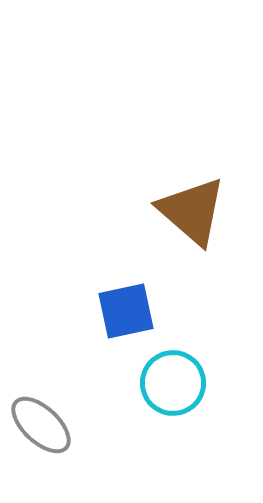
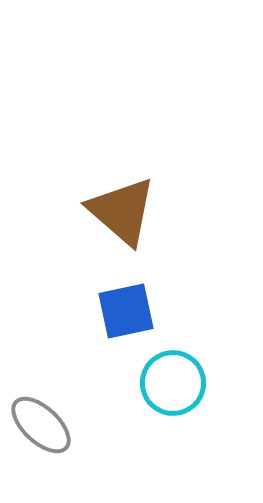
brown triangle: moved 70 px left
